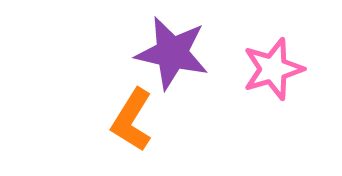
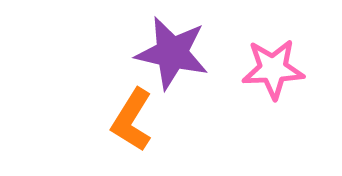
pink star: rotated 14 degrees clockwise
